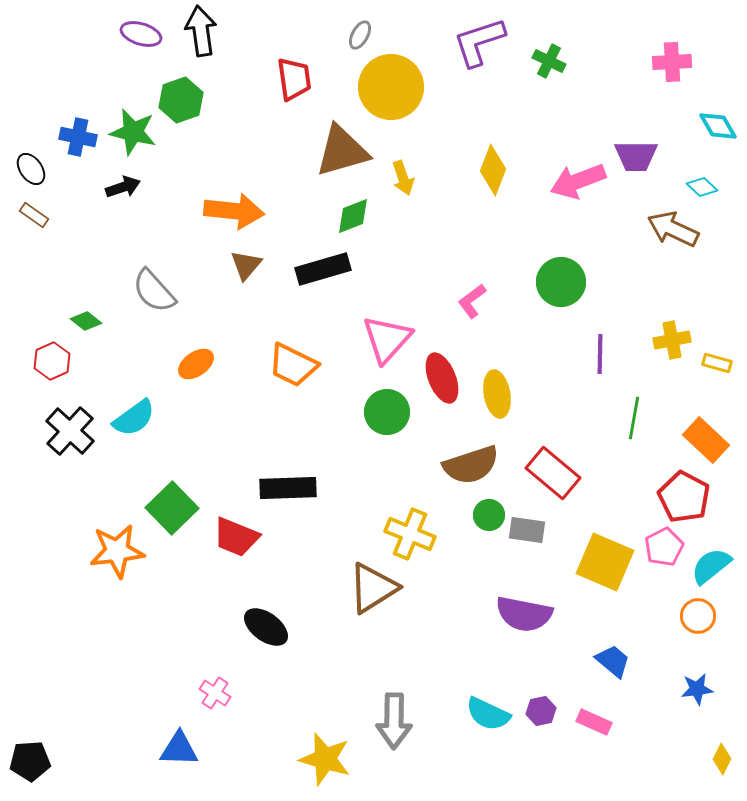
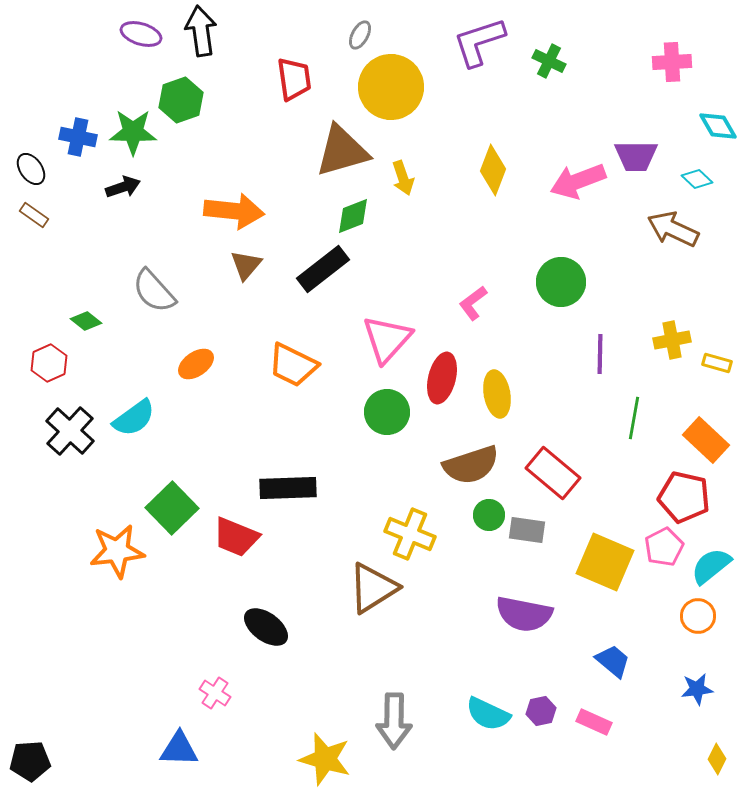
green star at (133, 132): rotated 12 degrees counterclockwise
cyan diamond at (702, 187): moved 5 px left, 8 px up
black rectangle at (323, 269): rotated 22 degrees counterclockwise
pink L-shape at (472, 301): moved 1 px right, 2 px down
red hexagon at (52, 361): moved 3 px left, 2 px down
red ellipse at (442, 378): rotated 36 degrees clockwise
red pentagon at (684, 497): rotated 15 degrees counterclockwise
yellow diamond at (722, 759): moved 5 px left
